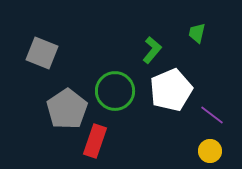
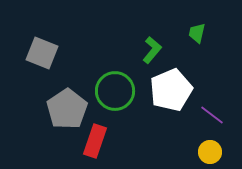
yellow circle: moved 1 px down
